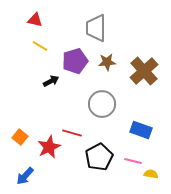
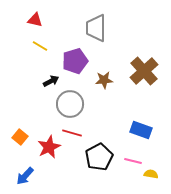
brown star: moved 3 px left, 18 px down
gray circle: moved 32 px left
